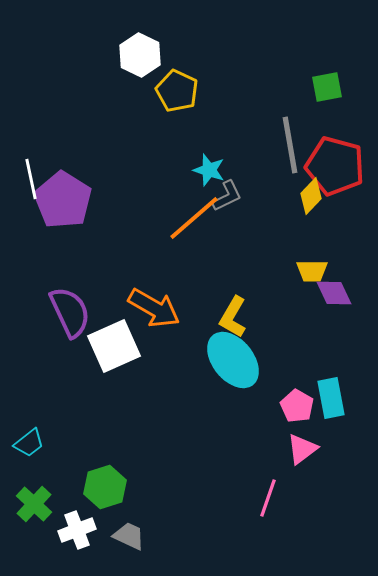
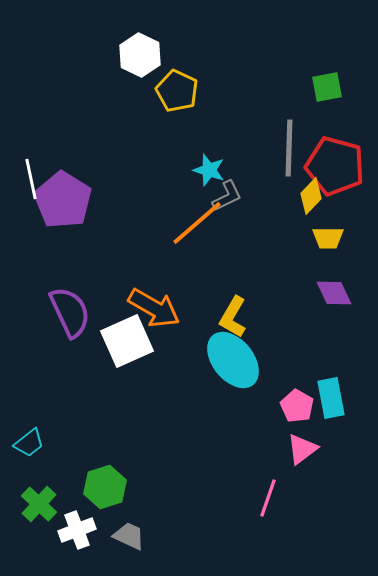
gray line: moved 1 px left, 3 px down; rotated 12 degrees clockwise
orange line: moved 3 px right, 5 px down
yellow trapezoid: moved 16 px right, 33 px up
white square: moved 13 px right, 5 px up
green cross: moved 5 px right
